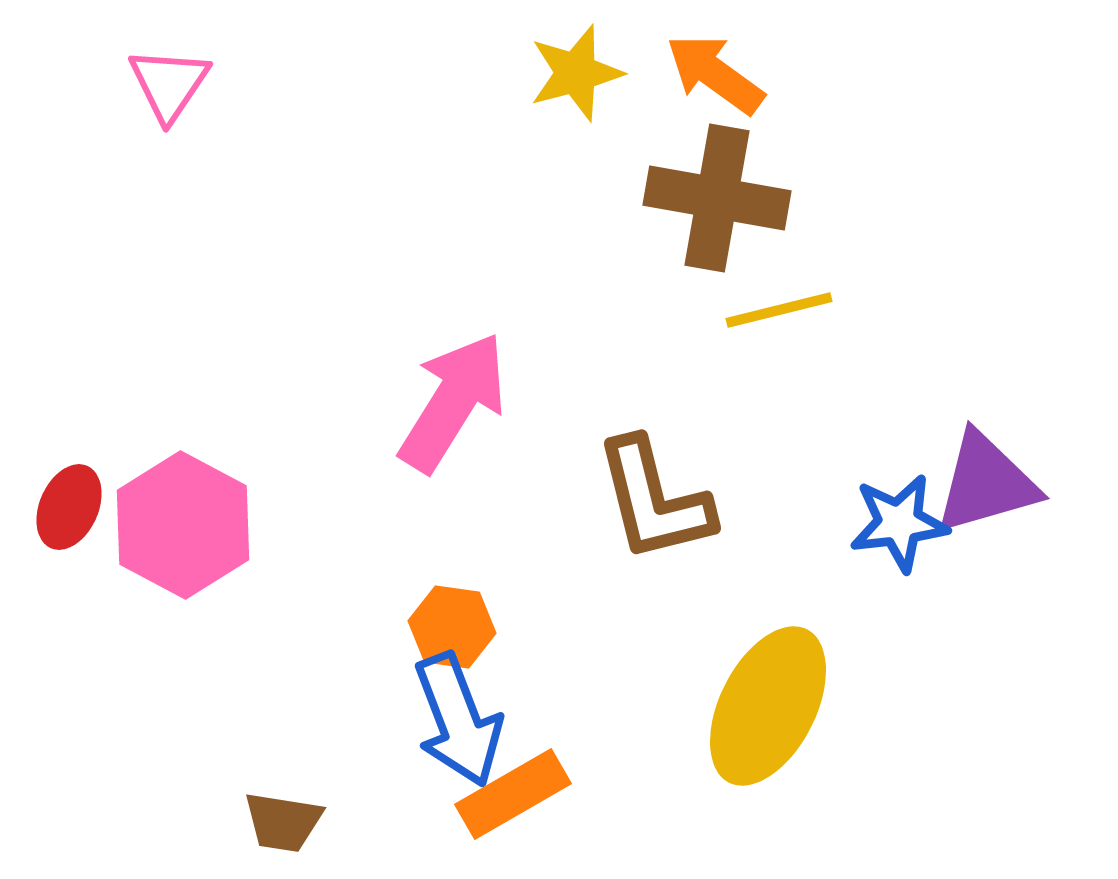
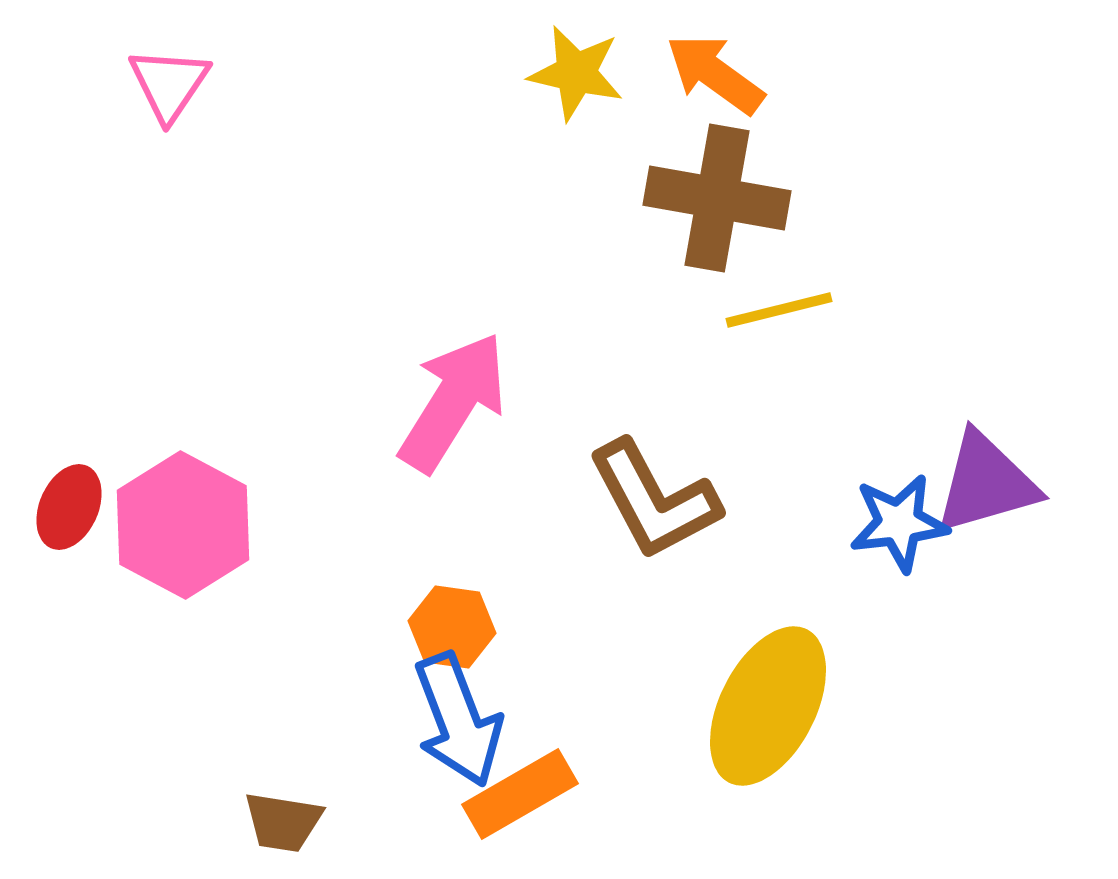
yellow star: rotated 28 degrees clockwise
brown L-shape: rotated 14 degrees counterclockwise
orange rectangle: moved 7 px right
